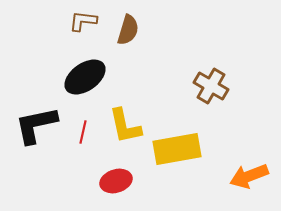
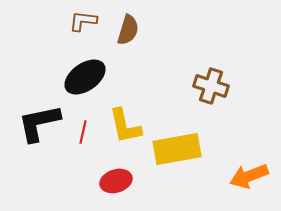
brown cross: rotated 12 degrees counterclockwise
black L-shape: moved 3 px right, 2 px up
